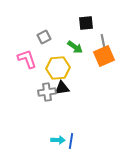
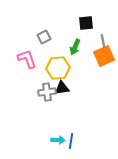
green arrow: rotated 77 degrees clockwise
